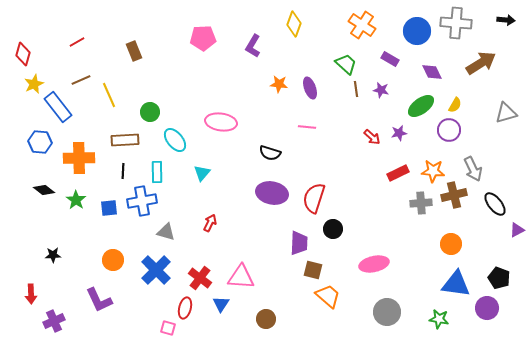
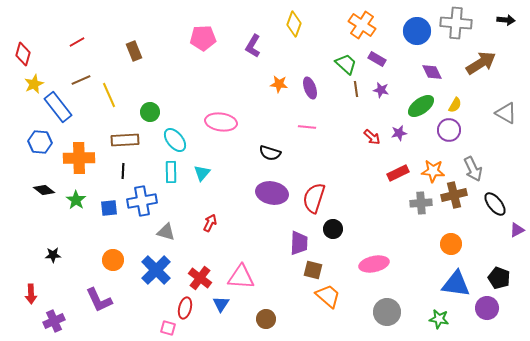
purple rectangle at (390, 59): moved 13 px left
gray triangle at (506, 113): rotated 45 degrees clockwise
cyan rectangle at (157, 172): moved 14 px right
